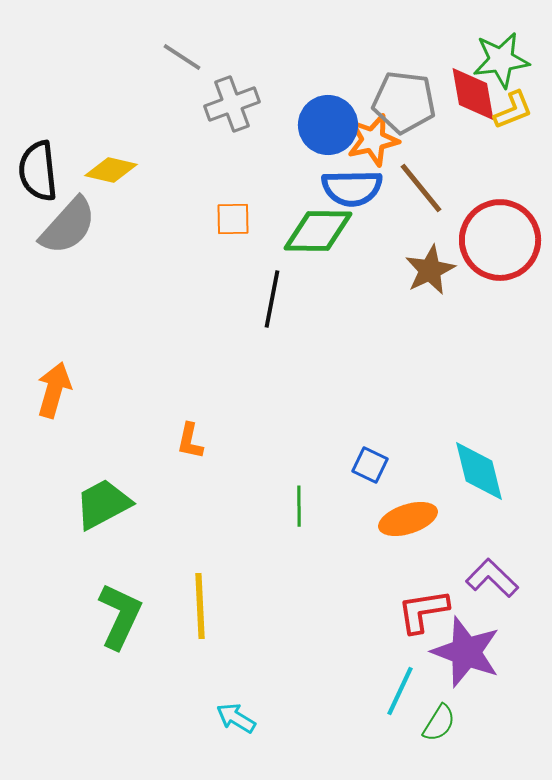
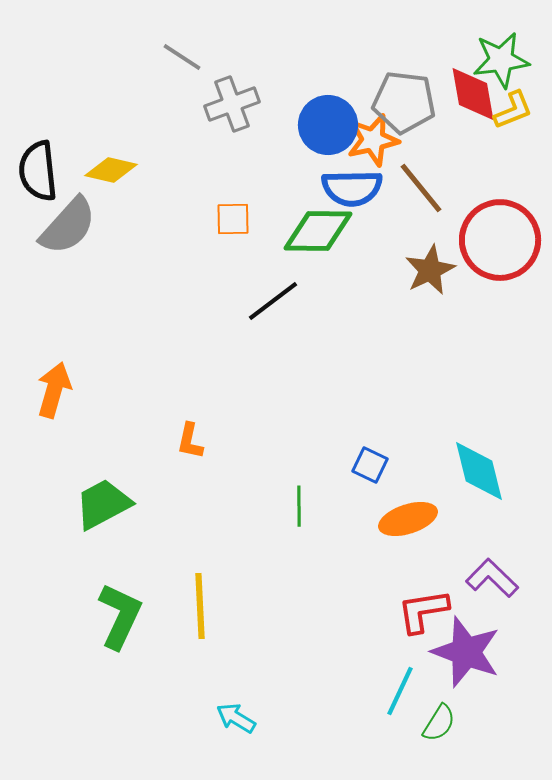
black line: moved 1 px right, 2 px down; rotated 42 degrees clockwise
